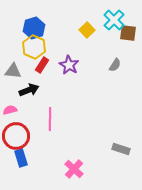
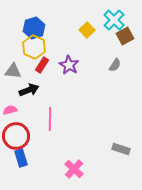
brown square: moved 3 px left, 3 px down; rotated 36 degrees counterclockwise
